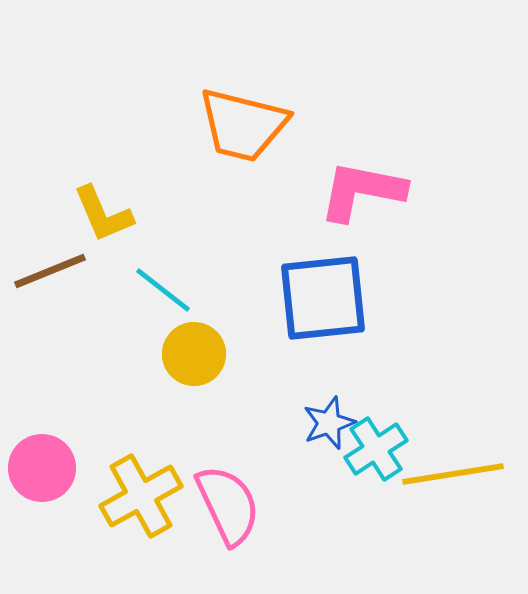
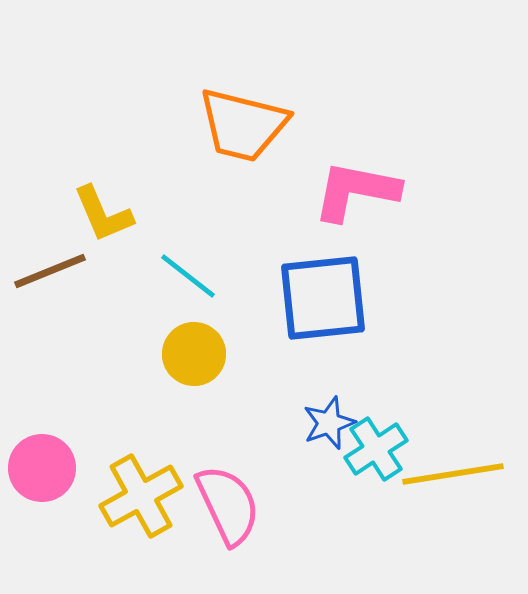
pink L-shape: moved 6 px left
cyan line: moved 25 px right, 14 px up
